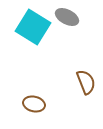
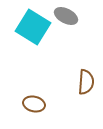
gray ellipse: moved 1 px left, 1 px up
brown semicircle: rotated 25 degrees clockwise
